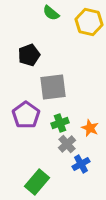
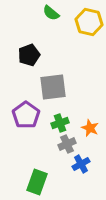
gray cross: rotated 18 degrees clockwise
green rectangle: rotated 20 degrees counterclockwise
